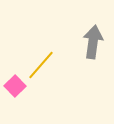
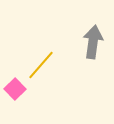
pink square: moved 3 px down
